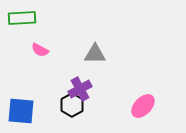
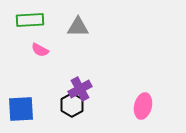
green rectangle: moved 8 px right, 2 px down
gray triangle: moved 17 px left, 27 px up
pink ellipse: rotated 30 degrees counterclockwise
blue square: moved 2 px up; rotated 8 degrees counterclockwise
